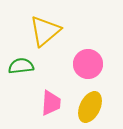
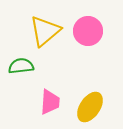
pink circle: moved 33 px up
pink trapezoid: moved 1 px left, 1 px up
yellow ellipse: rotated 8 degrees clockwise
